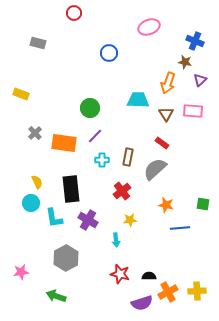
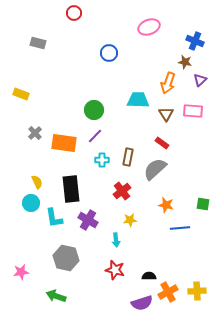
green circle: moved 4 px right, 2 px down
gray hexagon: rotated 20 degrees counterclockwise
red star: moved 5 px left, 4 px up
